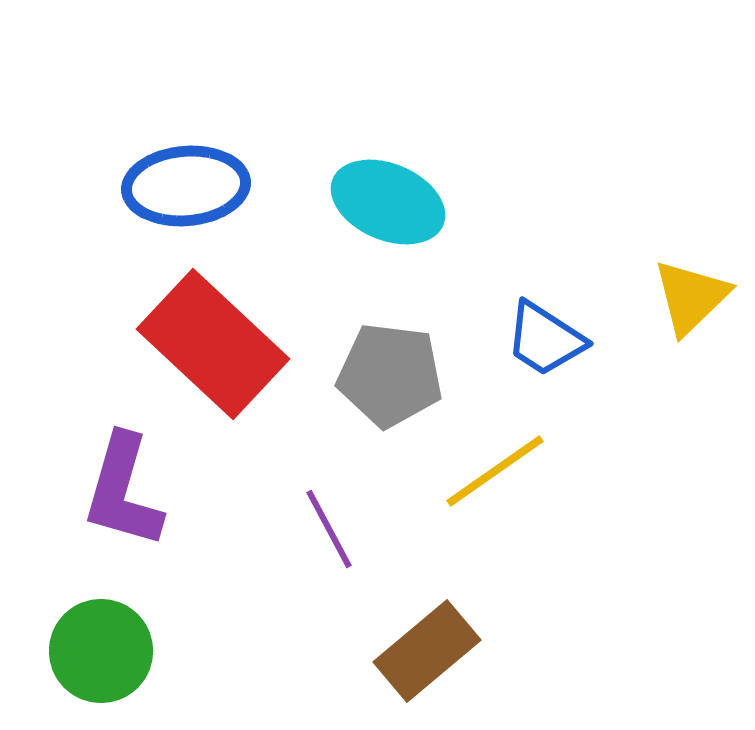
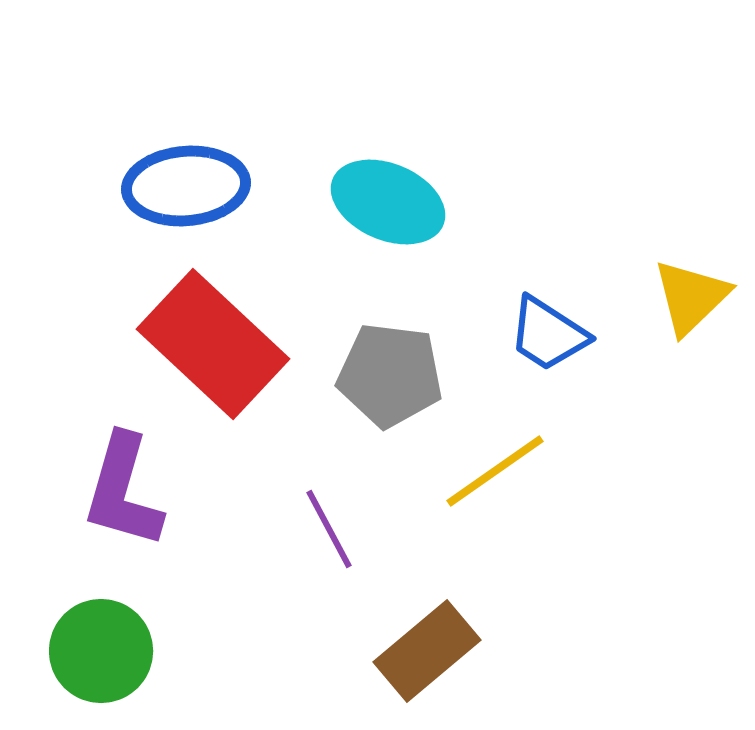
blue trapezoid: moved 3 px right, 5 px up
